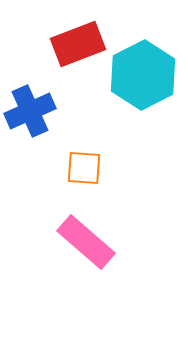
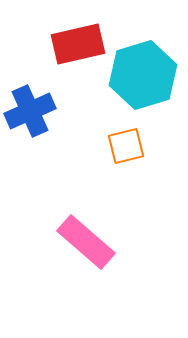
red rectangle: rotated 8 degrees clockwise
cyan hexagon: rotated 10 degrees clockwise
orange square: moved 42 px right, 22 px up; rotated 18 degrees counterclockwise
